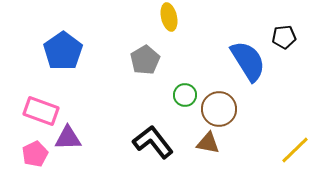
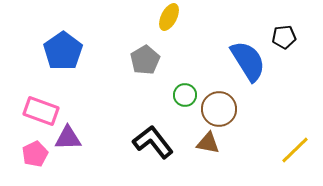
yellow ellipse: rotated 40 degrees clockwise
